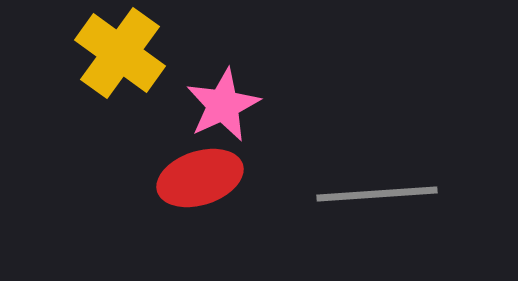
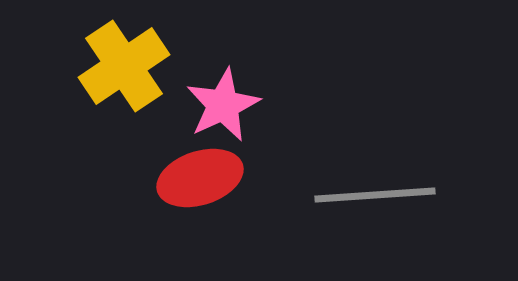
yellow cross: moved 4 px right, 13 px down; rotated 20 degrees clockwise
gray line: moved 2 px left, 1 px down
